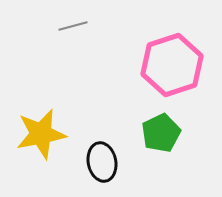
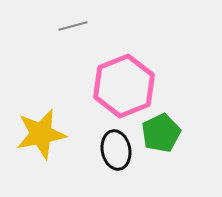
pink hexagon: moved 48 px left, 21 px down; rotated 4 degrees counterclockwise
black ellipse: moved 14 px right, 12 px up
